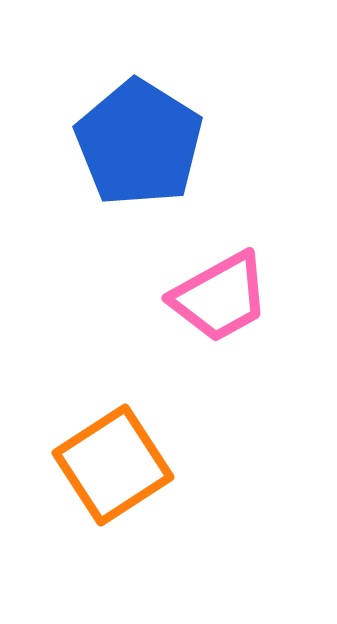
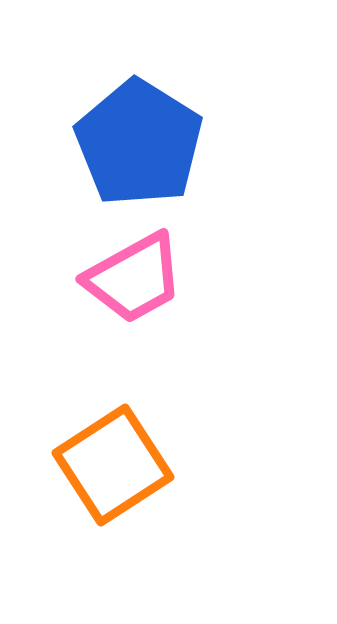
pink trapezoid: moved 86 px left, 19 px up
